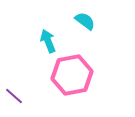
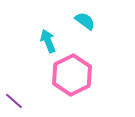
pink hexagon: rotated 15 degrees counterclockwise
purple line: moved 5 px down
